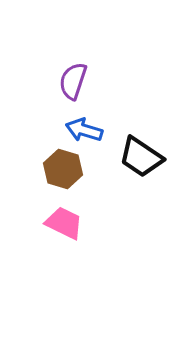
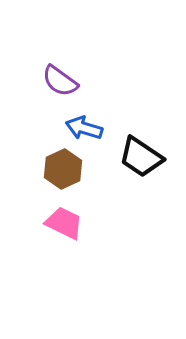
purple semicircle: moved 13 px left; rotated 72 degrees counterclockwise
blue arrow: moved 2 px up
brown hexagon: rotated 18 degrees clockwise
